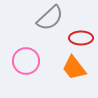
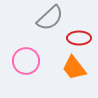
red ellipse: moved 2 px left
